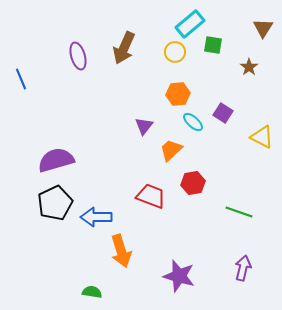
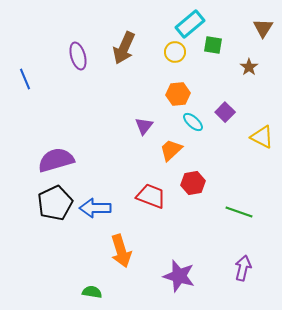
blue line: moved 4 px right
purple square: moved 2 px right, 1 px up; rotated 12 degrees clockwise
blue arrow: moved 1 px left, 9 px up
